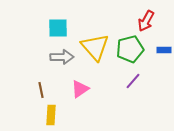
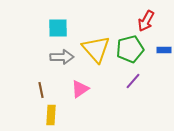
yellow triangle: moved 1 px right, 2 px down
